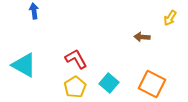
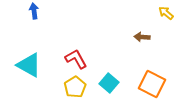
yellow arrow: moved 4 px left, 5 px up; rotated 98 degrees clockwise
cyan triangle: moved 5 px right
